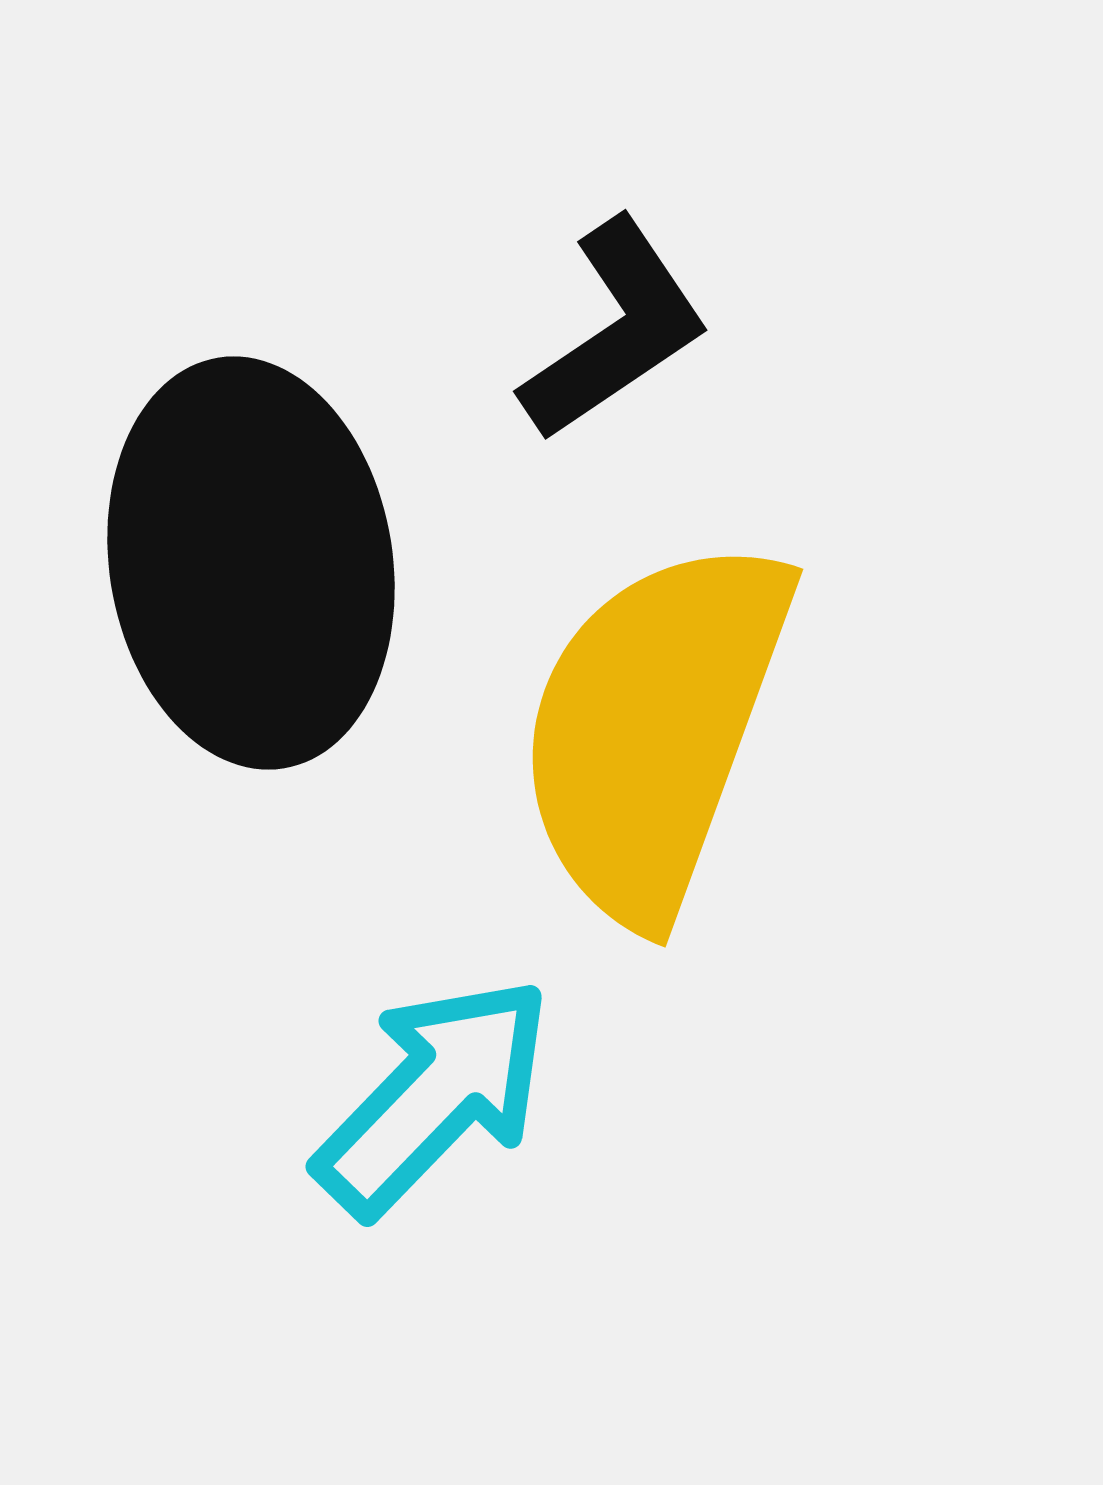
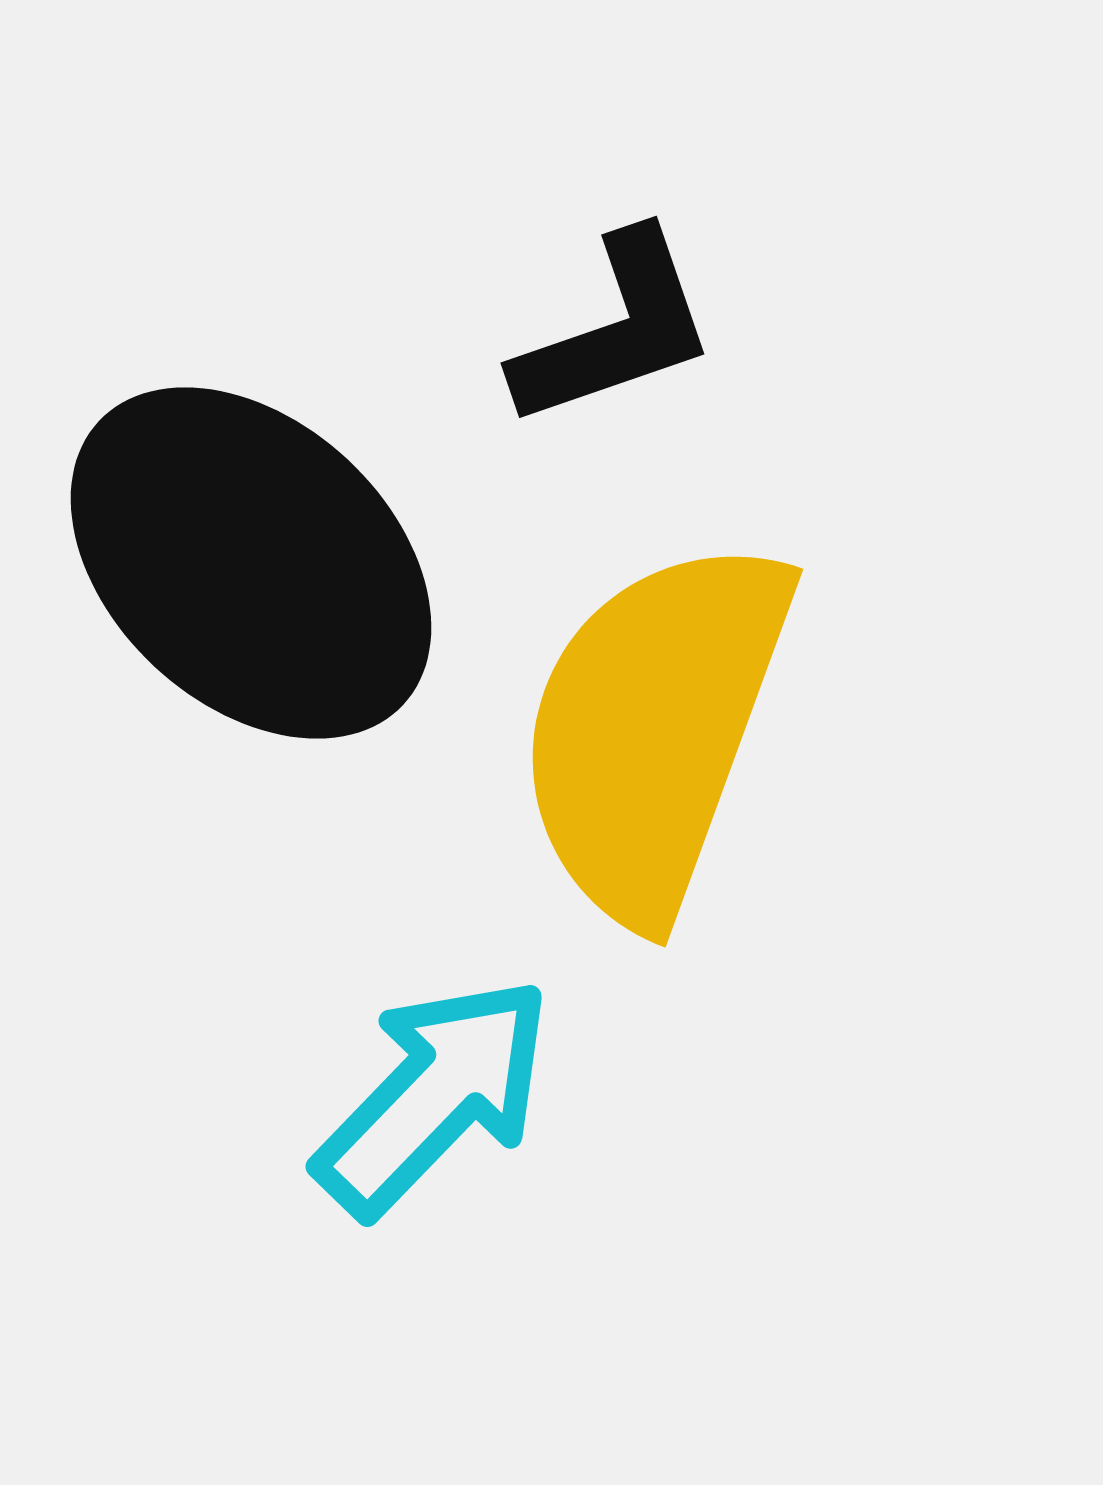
black L-shape: rotated 15 degrees clockwise
black ellipse: rotated 38 degrees counterclockwise
